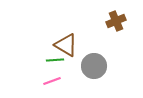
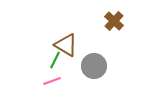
brown cross: moved 2 px left; rotated 24 degrees counterclockwise
green line: rotated 60 degrees counterclockwise
